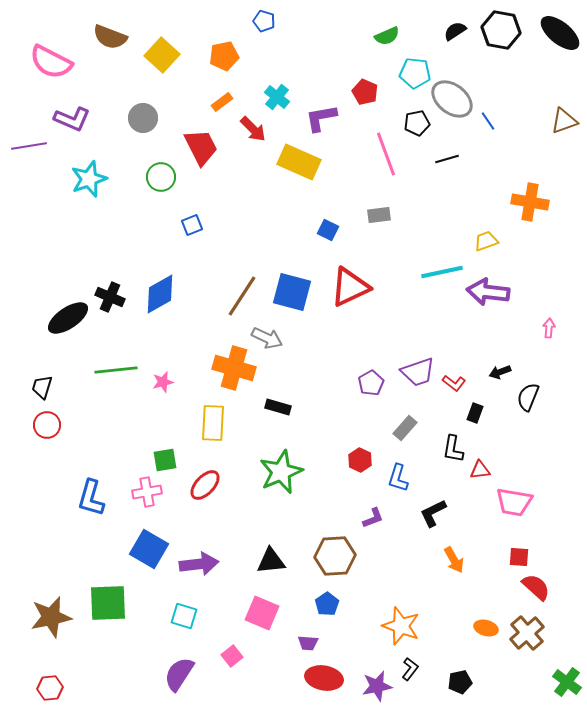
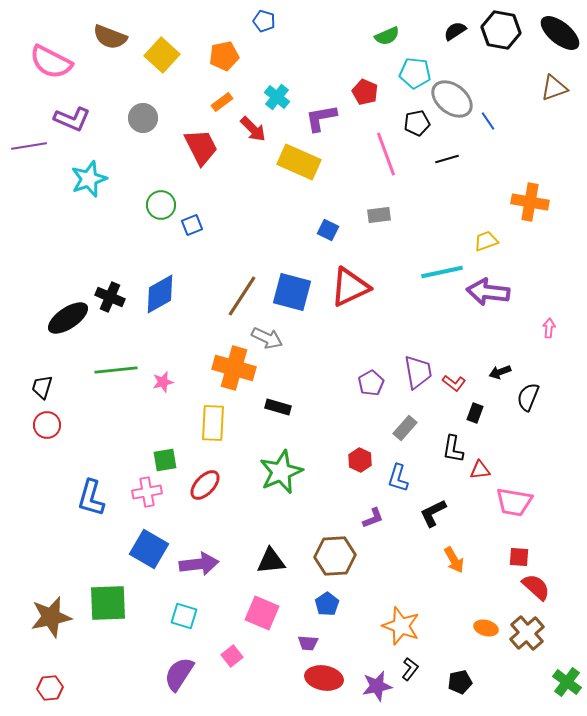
brown triangle at (564, 121): moved 10 px left, 33 px up
green circle at (161, 177): moved 28 px down
purple trapezoid at (418, 372): rotated 81 degrees counterclockwise
